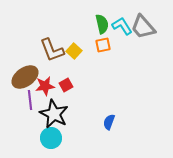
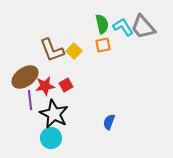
cyan L-shape: moved 1 px right, 1 px down
